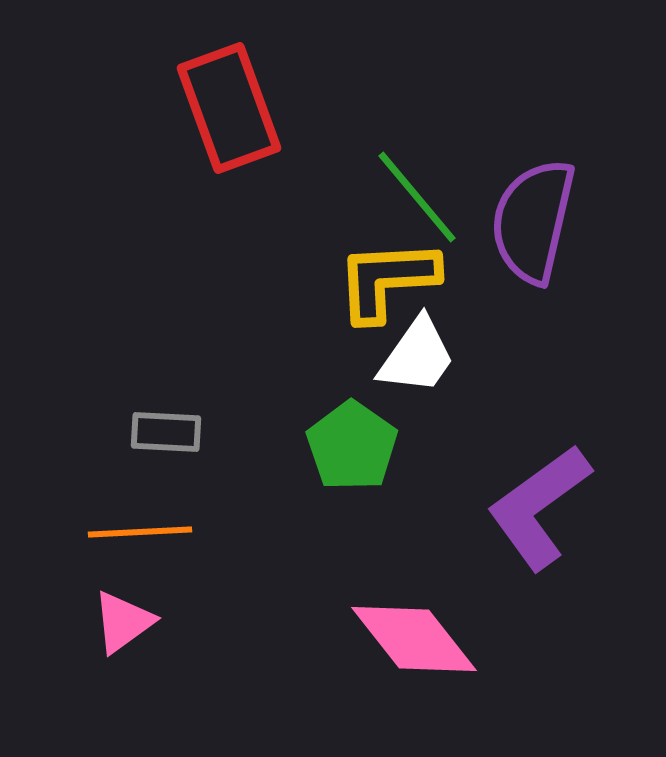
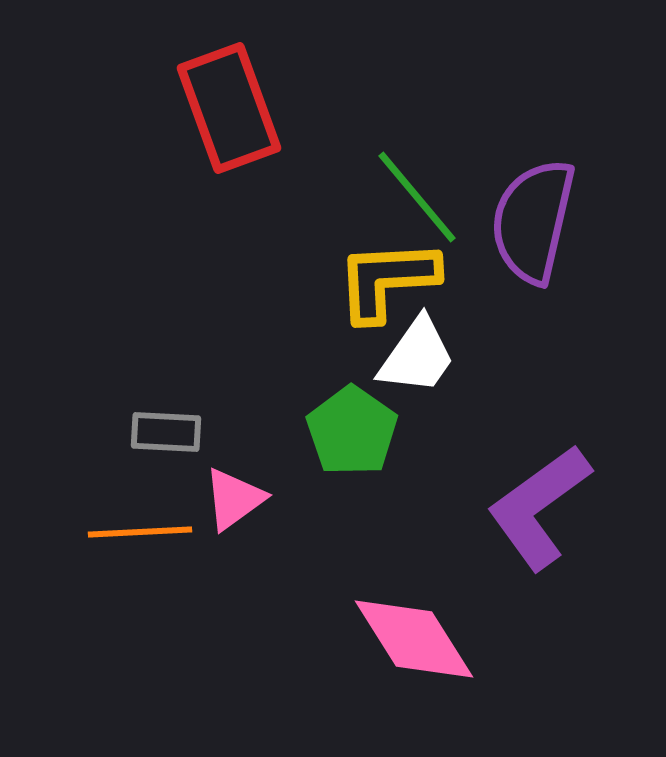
green pentagon: moved 15 px up
pink triangle: moved 111 px right, 123 px up
pink diamond: rotated 6 degrees clockwise
